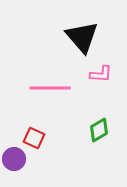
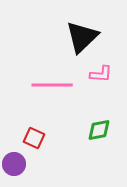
black triangle: rotated 27 degrees clockwise
pink line: moved 2 px right, 3 px up
green diamond: rotated 20 degrees clockwise
purple circle: moved 5 px down
